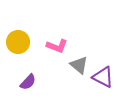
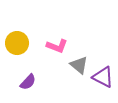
yellow circle: moved 1 px left, 1 px down
